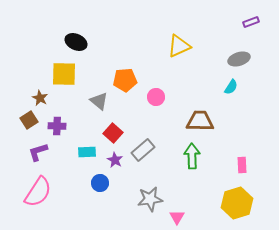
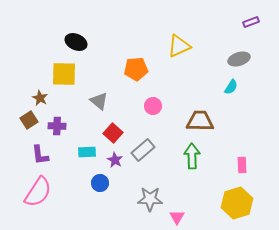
orange pentagon: moved 11 px right, 11 px up
pink circle: moved 3 px left, 9 px down
purple L-shape: moved 2 px right, 3 px down; rotated 80 degrees counterclockwise
gray star: rotated 10 degrees clockwise
